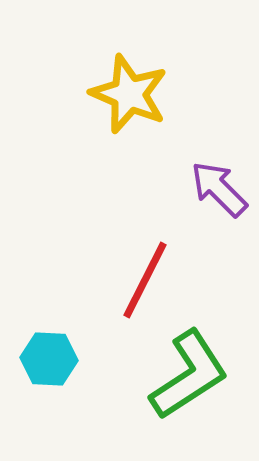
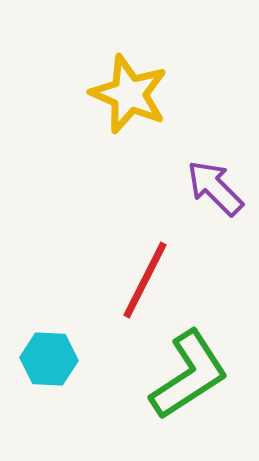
purple arrow: moved 4 px left, 1 px up
